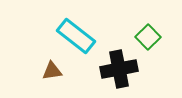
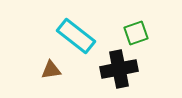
green square: moved 12 px left, 4 px up; rotated 25 degrees clockwise
brown triangle: moved 1 px left, 1 px up
